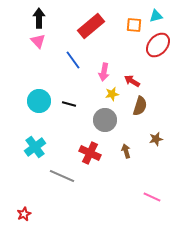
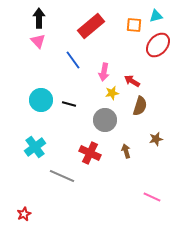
yellow star: moved 1 px up
cyan circle: moved 2 px right, 1 px up
